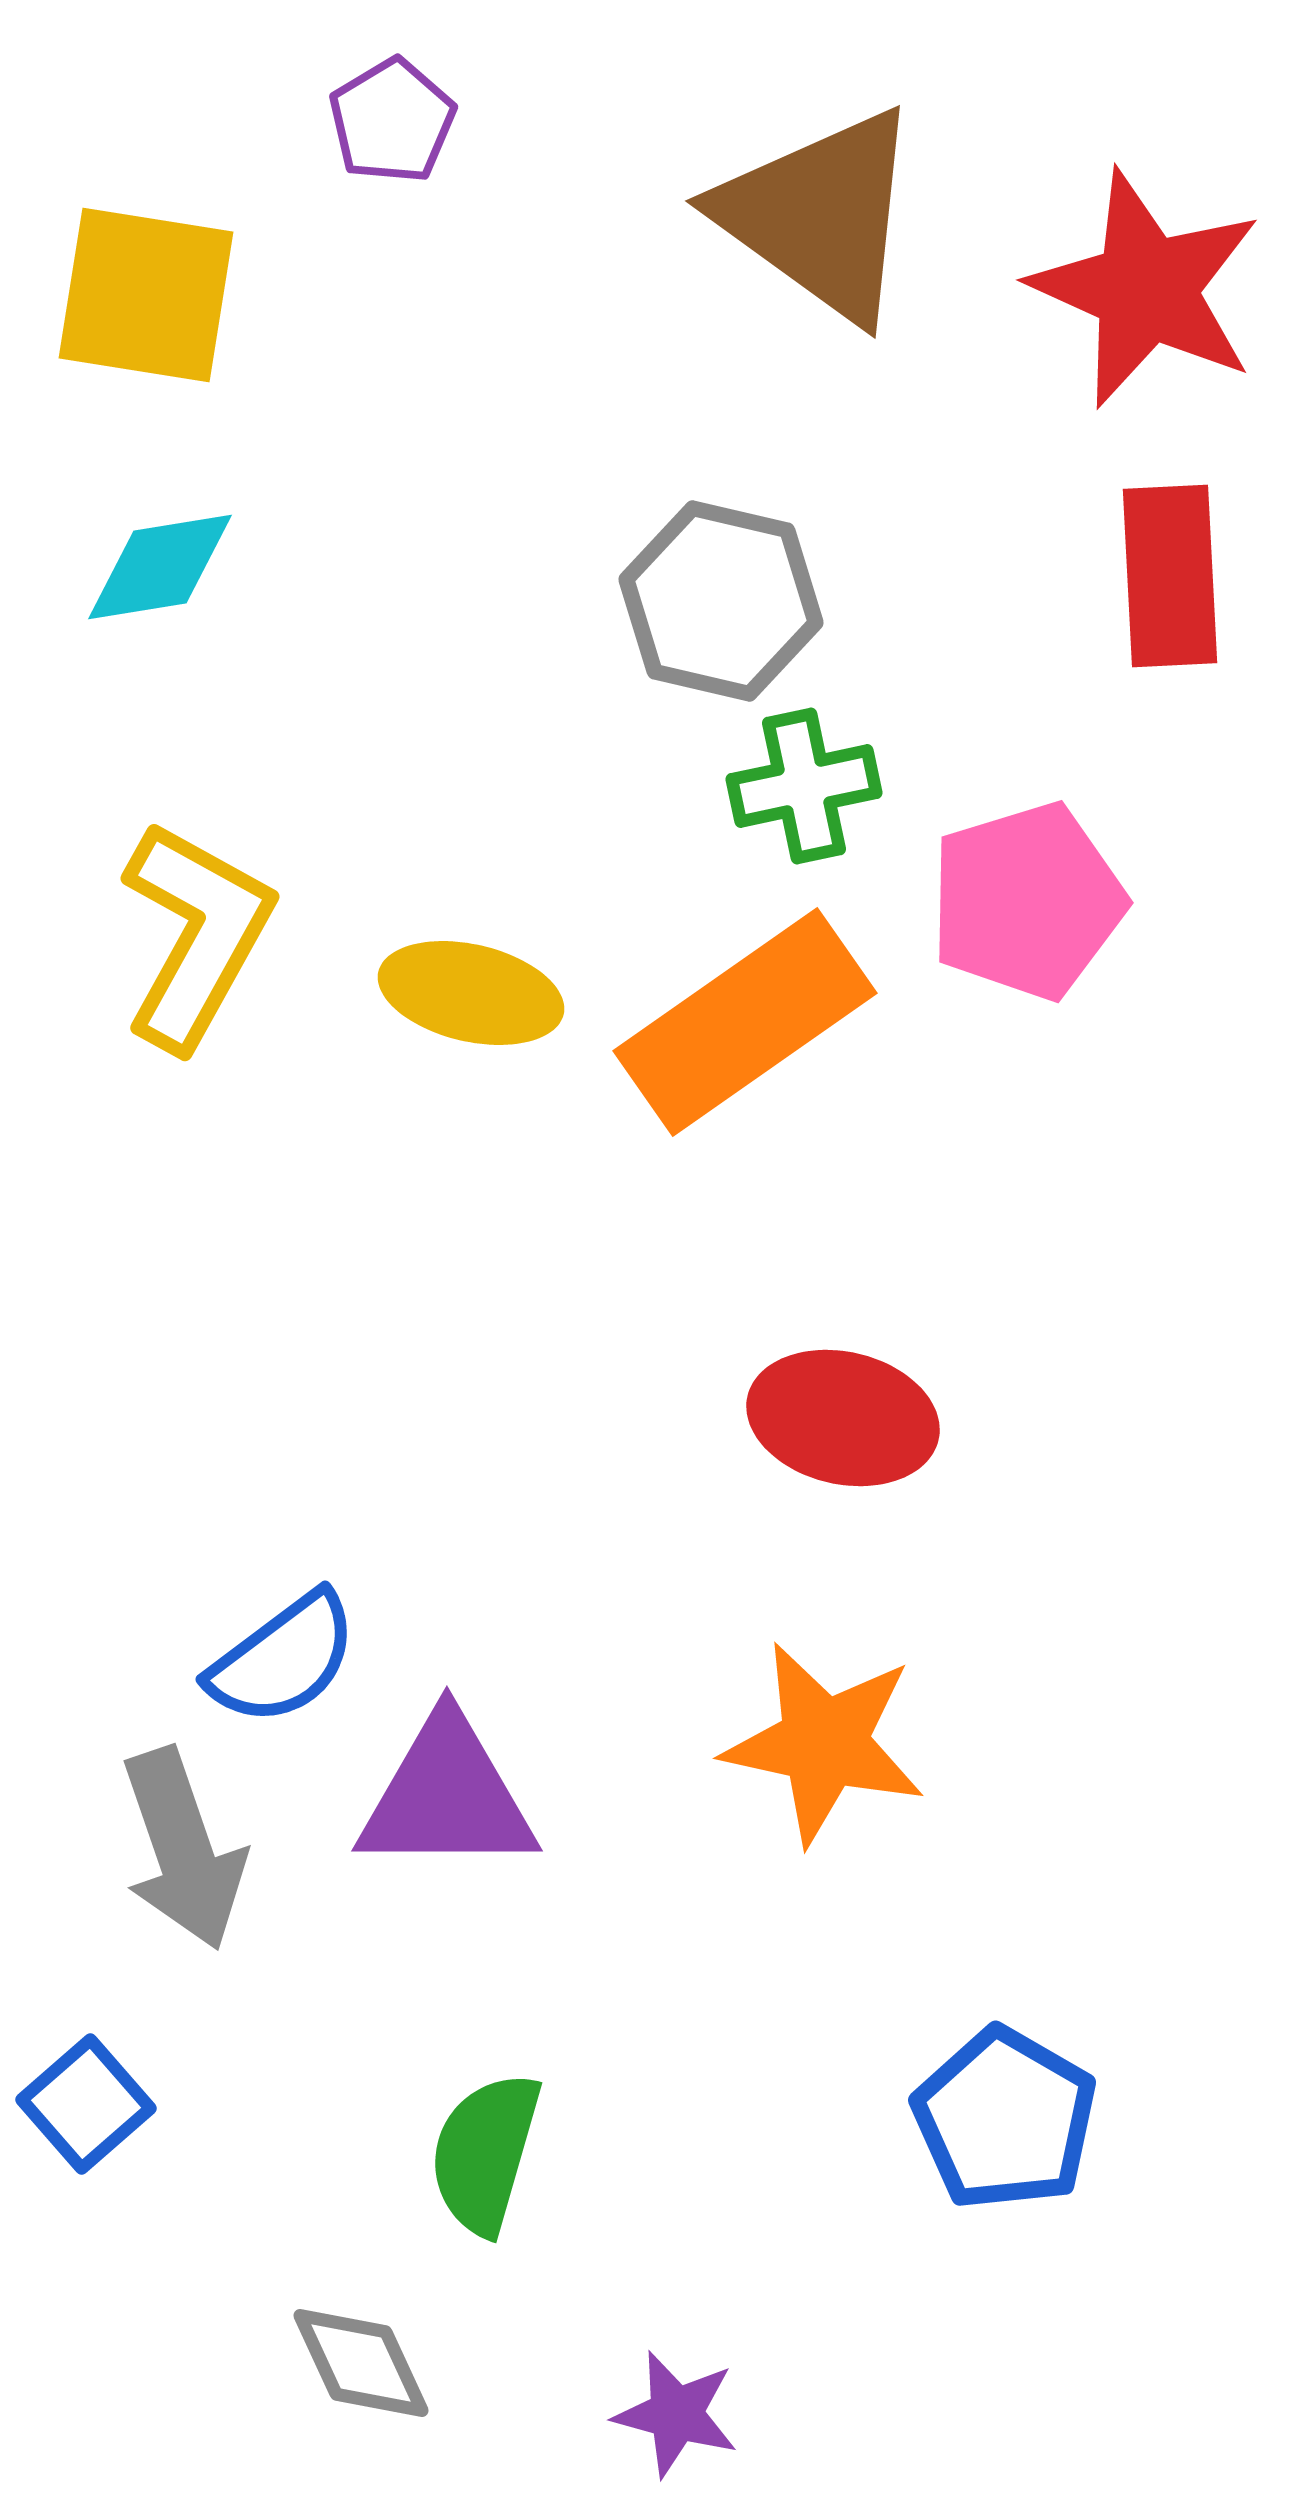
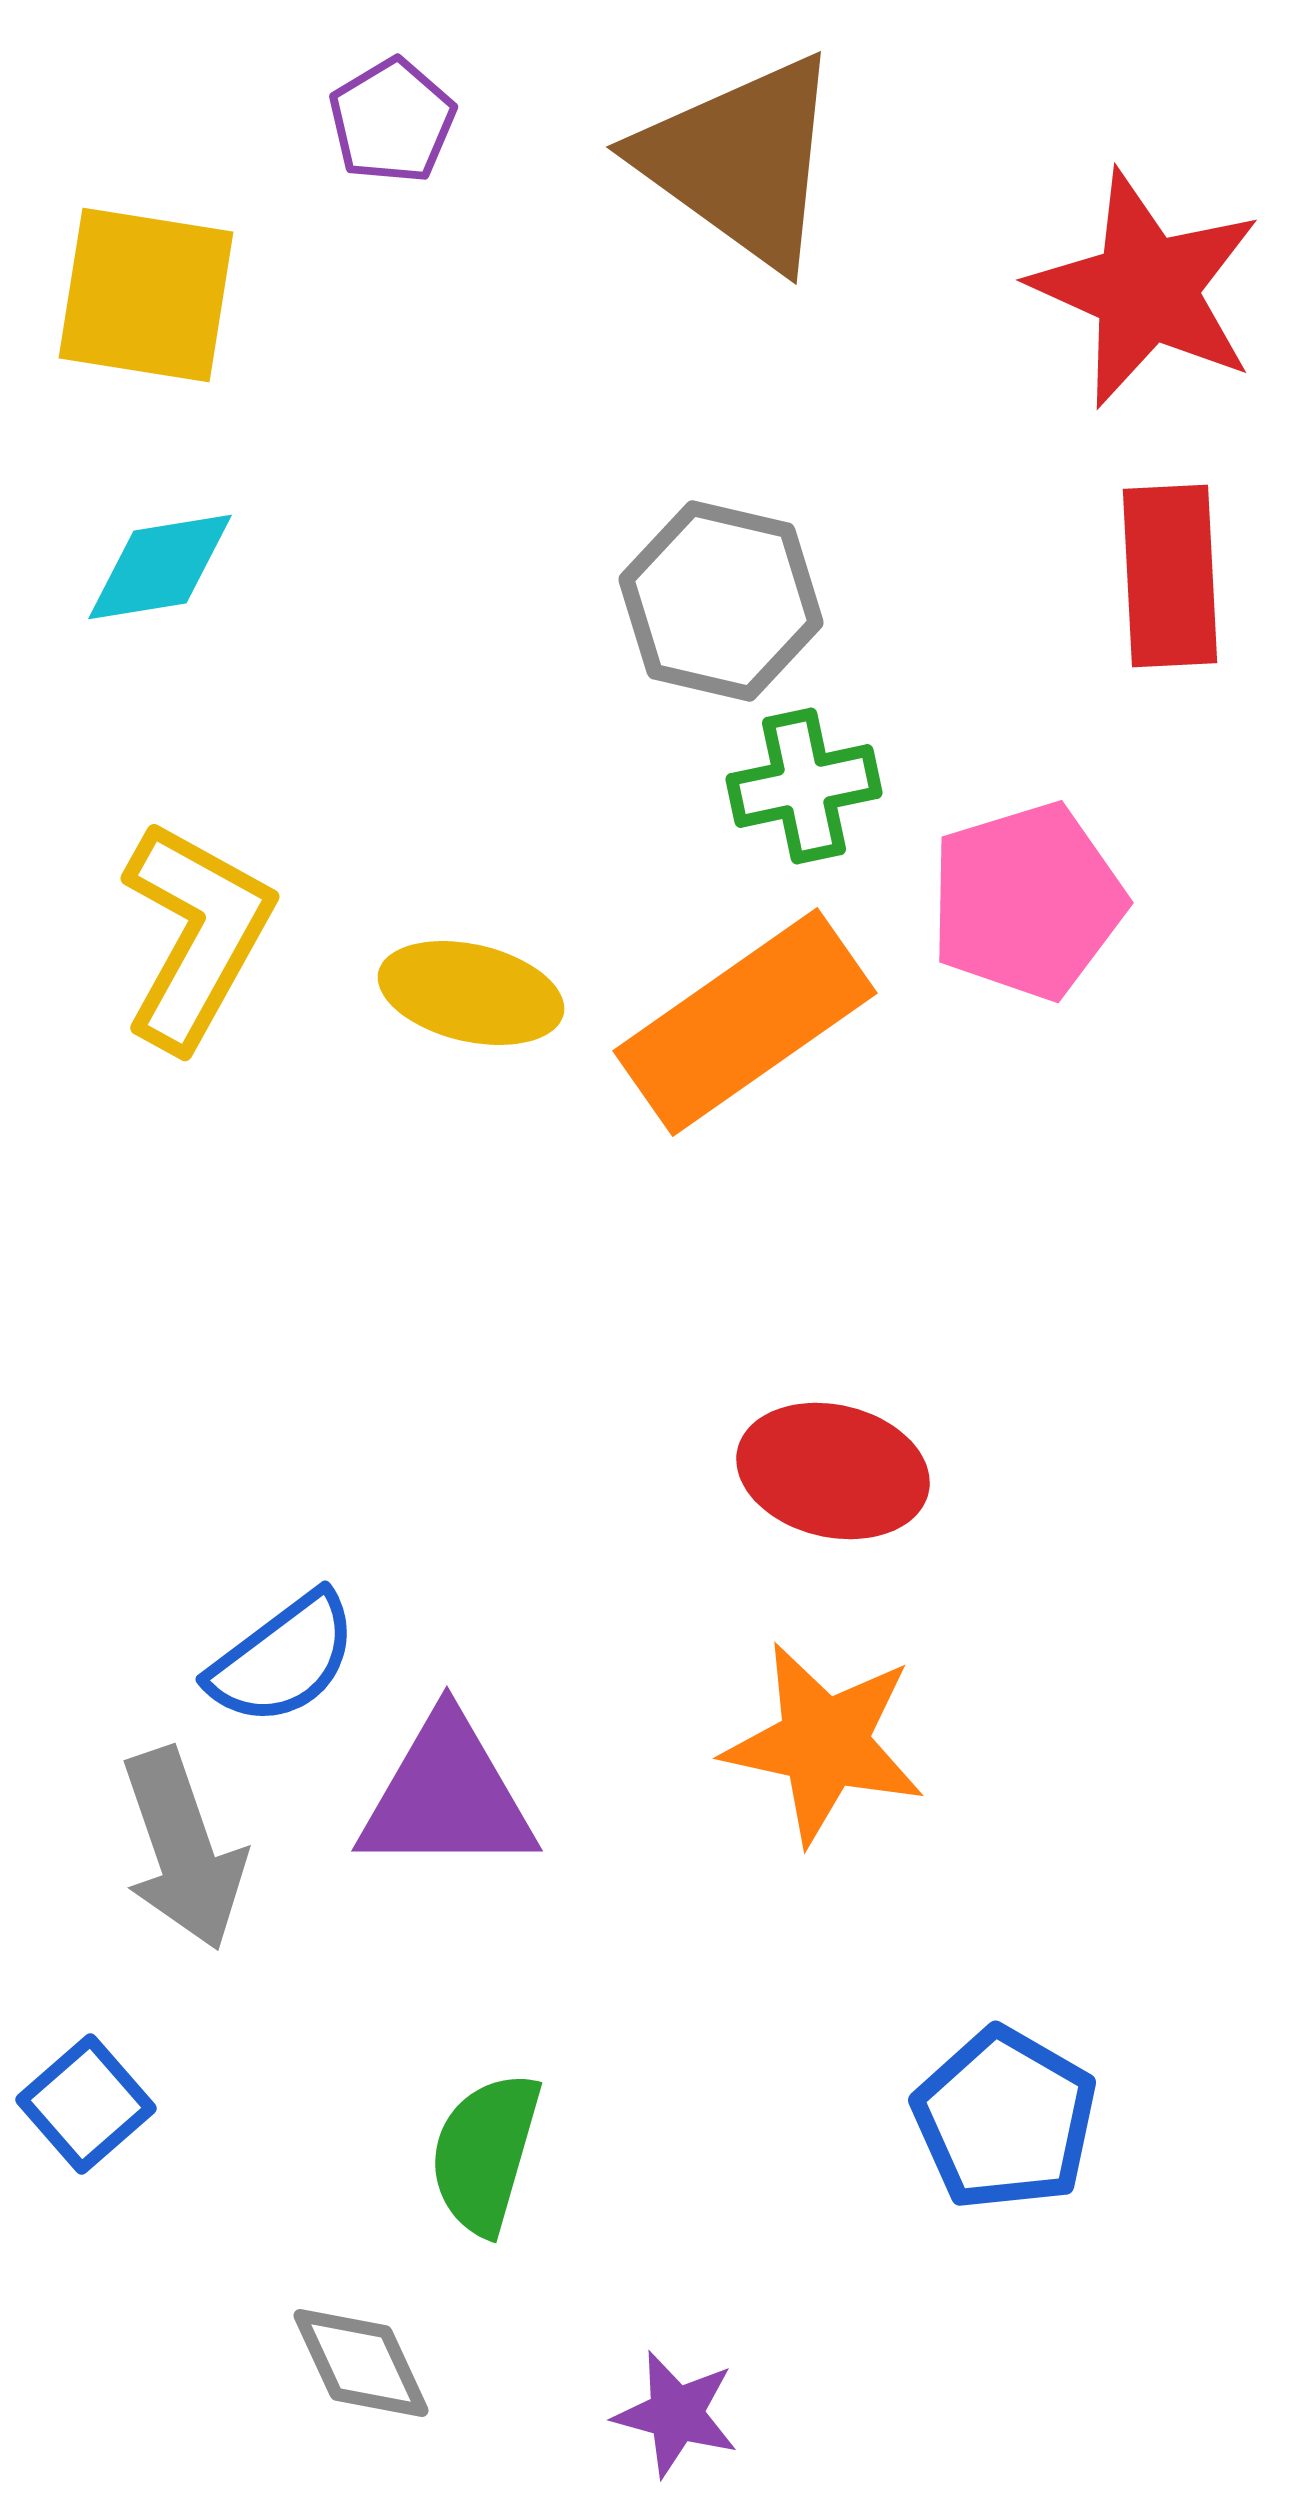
brown triangle: moved 79 px left, 54 px up
red ellipse: moved 10 px left, 53 px down
